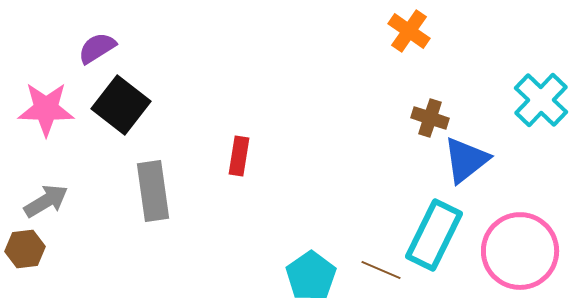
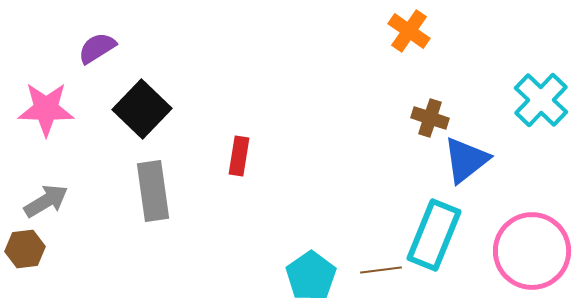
black square: moved 21 px right, 4 px down; rotated 6 degrees clockwise
cyan rectangle: rotated 4 degrees counterclockwise
pink circle: moved 12 px right
brown line: rotated 30 degrees counterclockwise
